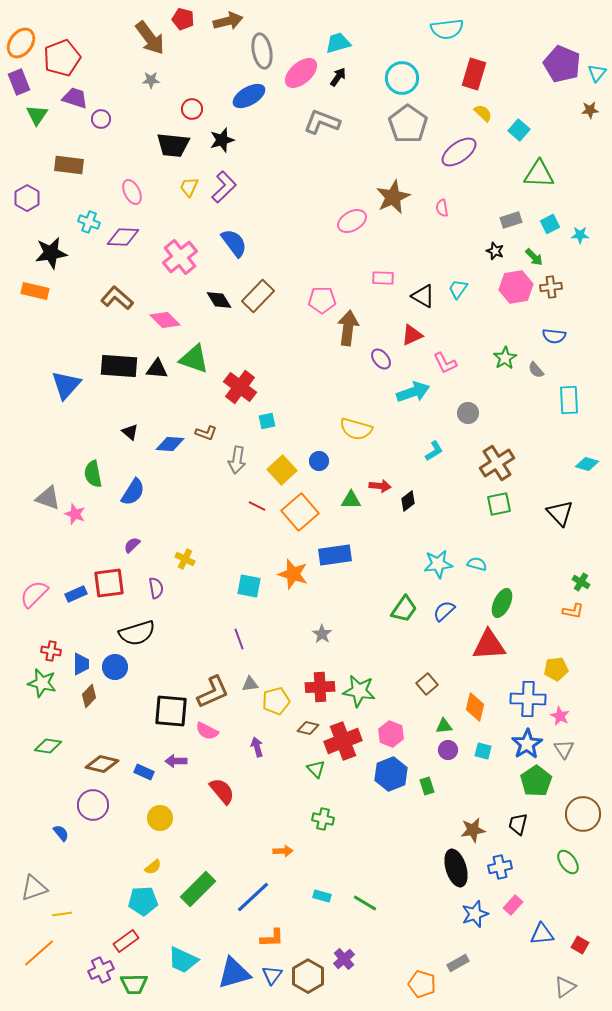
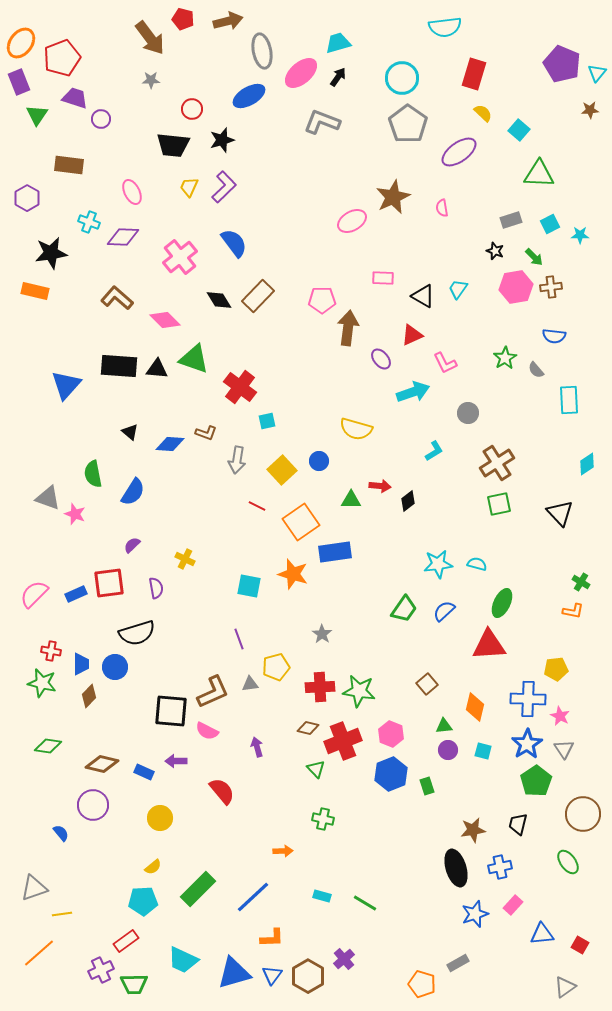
cyan semicircle at (447, 29): moved 2 px left, 2 px up
cyan diamond at (587, 464): rotated 50 degrees counterclockwise
orange square at (300, 512): moved 1 px right, 10 px down; rotated 6 degrees clockwise
blue rectangle at (335, 555): moved 3 px up
yellow pentagon at (276, 701): moved 34 px up
